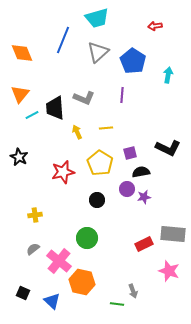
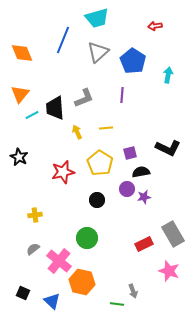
gray L-shape: rotated 45 degrees counterclockwise
gray rectangle: rotated 55 degrees clockwise
